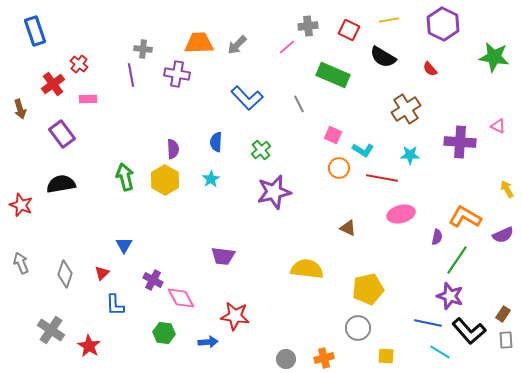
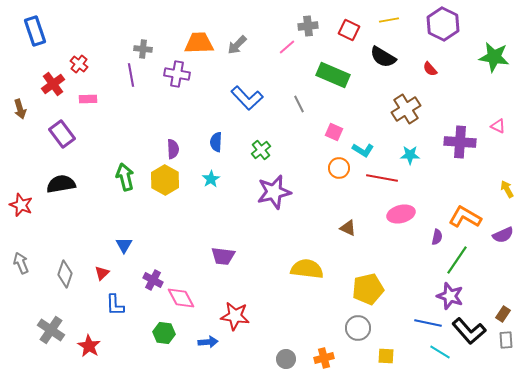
pink square at (333, 135): moved 1 px right, 3 px up
